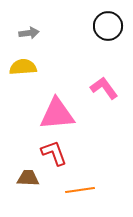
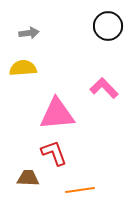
yellow semicircle: moved 1 px down
pink L-shape: rotated 8 degrees counterclockwise
